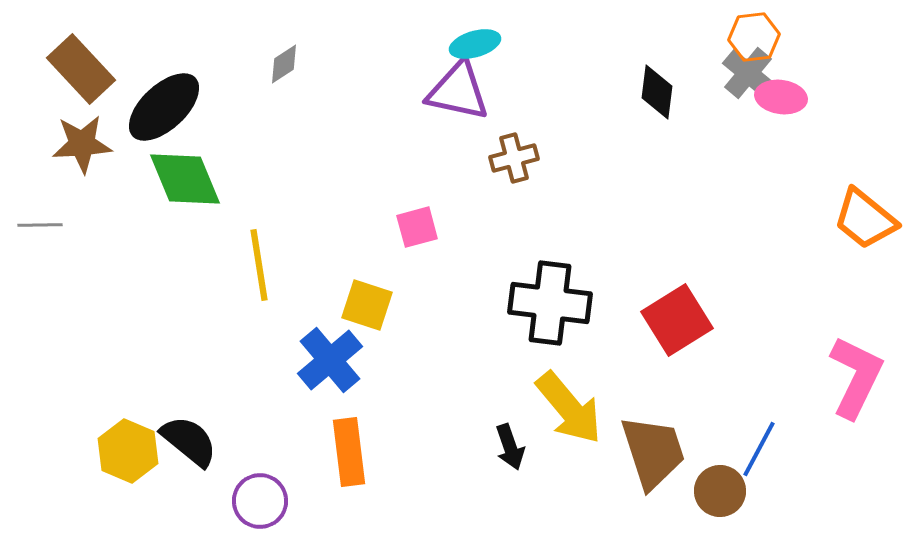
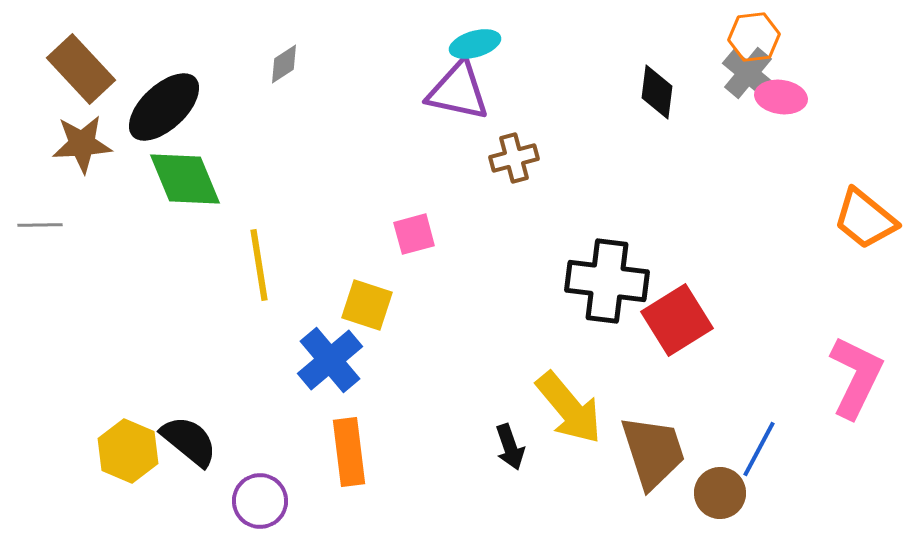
pink square: moved 3 px left, 7 px down
black cross: moved 57 px right, 22 px up
brown circle: moved 2 px down
